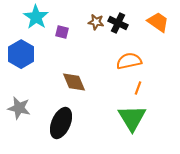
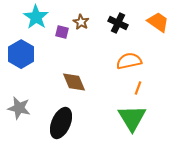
brown star: moved 15 px left; rotated 21 degrees clockwise
